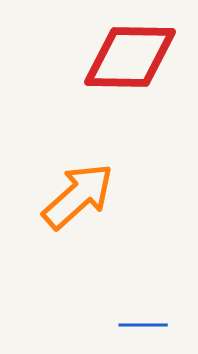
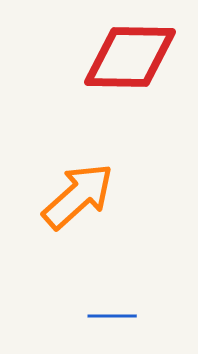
blue line: moved 31 px left, 9 px up
